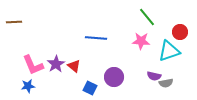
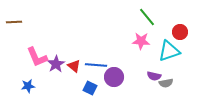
blue line: moved 27 px down
pink L-shape: moved 4 px right, 8 px up
